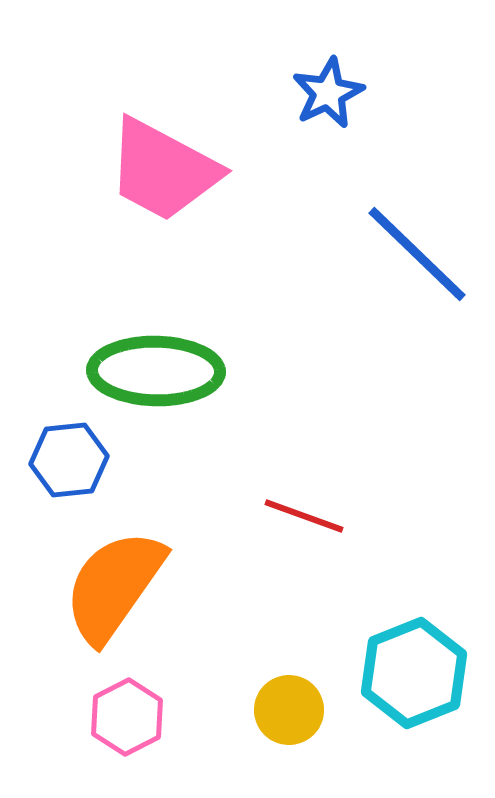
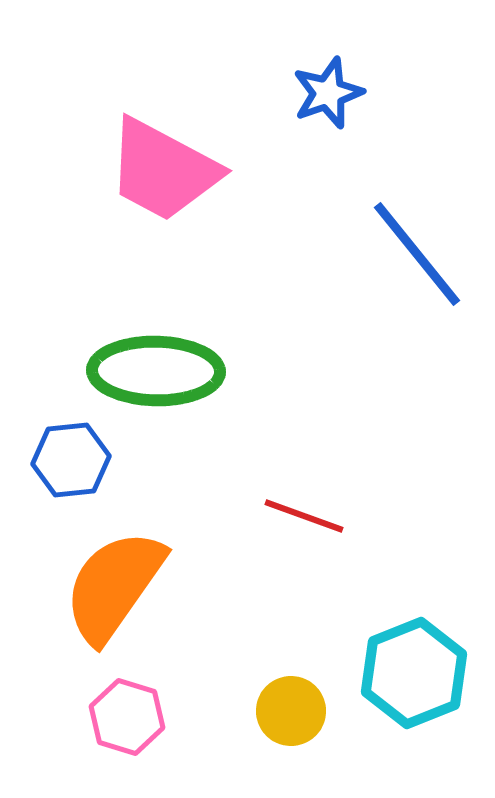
blue star: rotated 6 degrees clockwise
blue line: rotated 7 degrees clockwise
blue hexagon: moved 2 px right
yellow circle: moved 2 px right, 1 px down
pink hexagon: rotated 16 degrees counterclockwise
